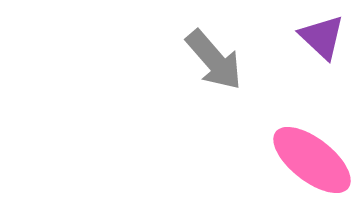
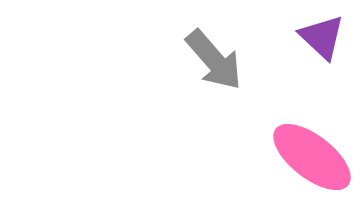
pink ellipse: moved 3 px up
